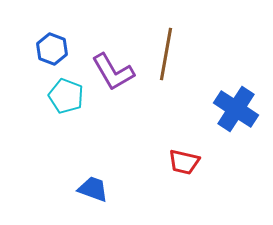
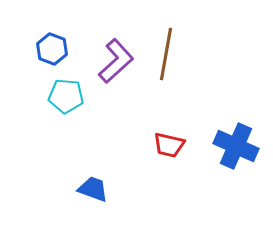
purple L-shape: moved 3 px right, 11 px up; rotated 102 degrees counterclockwise
cyan pentagon: rotated 16 degrees counterclockwise
blue cross: moved 37 px down; rotated 9 degrees counterclockwise
red trapezoid: moved 15 px left, 17 px up
